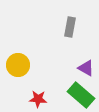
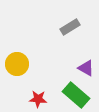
gray rectangle: rotated 48 degrees clockwise
yellow circle: moved 1 px left, 1 px up
green rectangle: moved 5 px left
